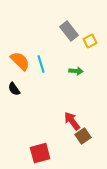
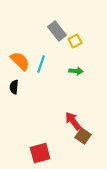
gray rectangle: moved 12 px left
yellow square: moved 15 px left
cyan line: rotated 36 degrees clockwise
black semicircle: moved 2 px up; rotated 40 degrees clockwise
red arrow: moved 1 px right
brown square: rotated 21 degrees counterclockwise
